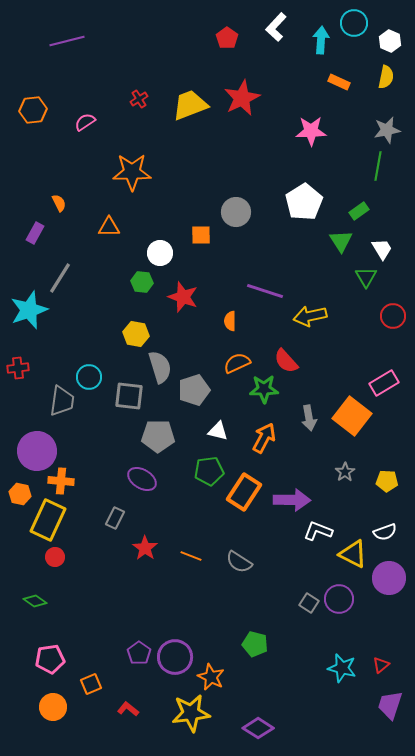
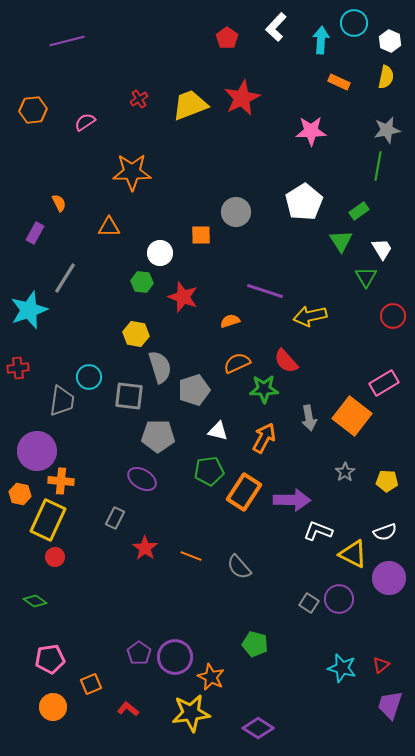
gray line at (60, 278): moved 5 px right
orange semicircle at (230, 321): rotated 72 degrees clockwise
gray semicircle at (239, 562): moved 5 px down; rotated 16 degrees clockwise
